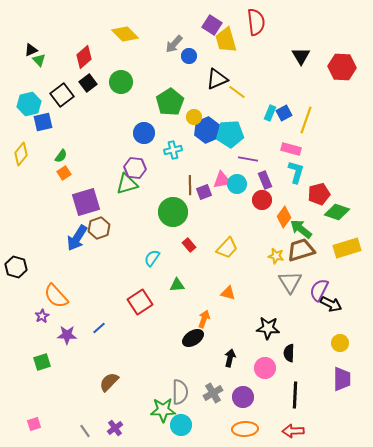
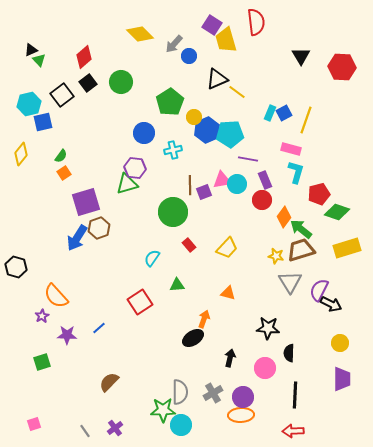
yellow diamond at (125, 34): moved 15 px right
orange ellipse at (245, 429): moved 4 px left, 14 px up
